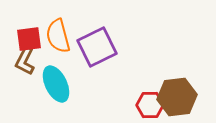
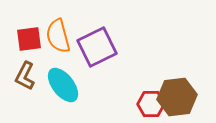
brown L-shape: moved 15 px down
cyan ellipse: moved 7 px right, 1 px down; rotated 12 degrees counterclockwise
red hexagon: moved 1 px right, 1 px up
